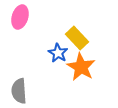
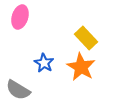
yellow rectangle: moved 9 px right
blue star: moved 14 px left, 10 px down
gray semicircle: moved 1 px left, 1 px up; rotated 55 degrees counterclockwise
